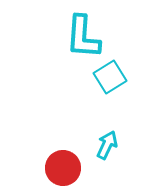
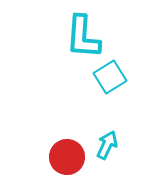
red circle: moved 4 px right, 11 px up
